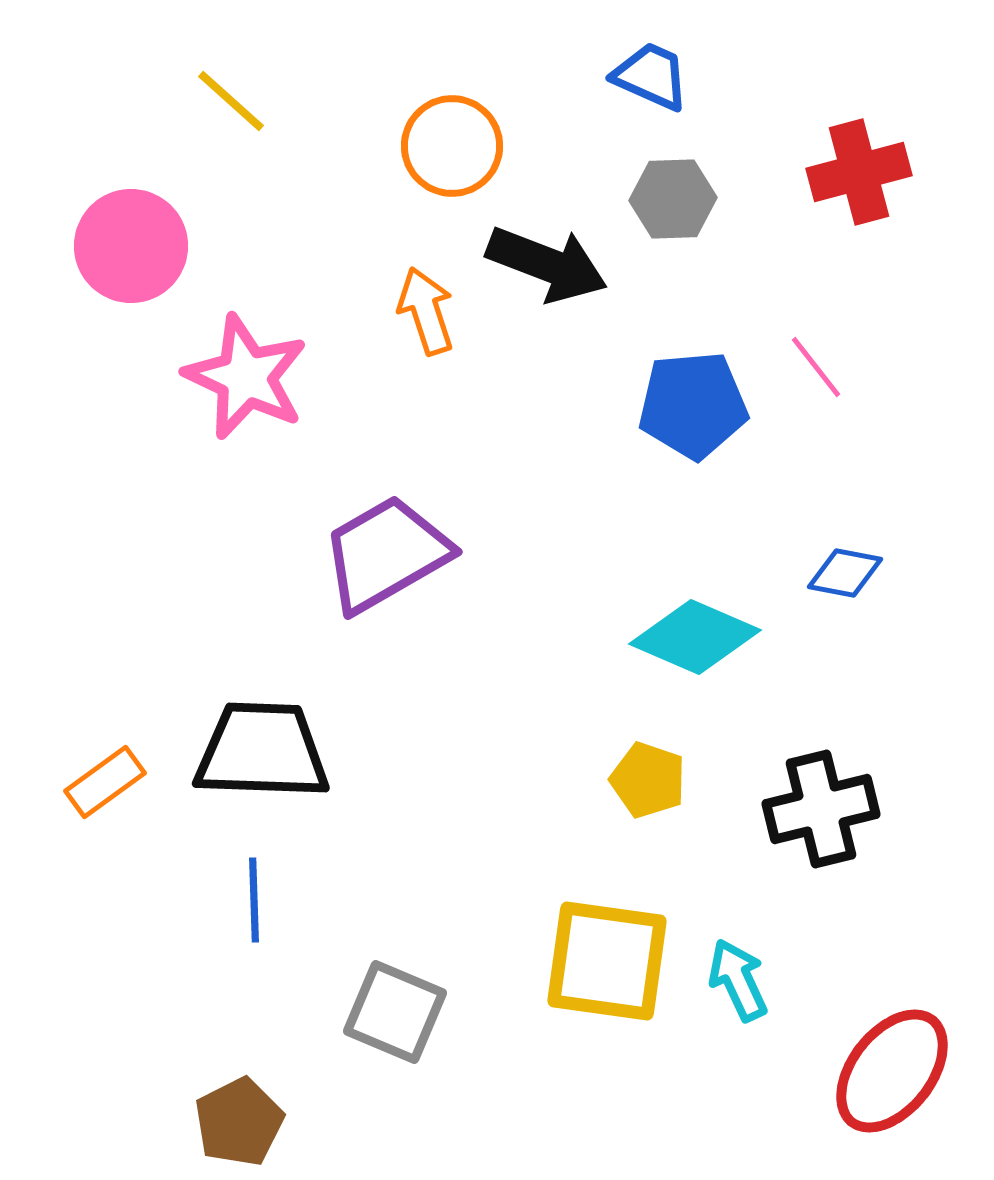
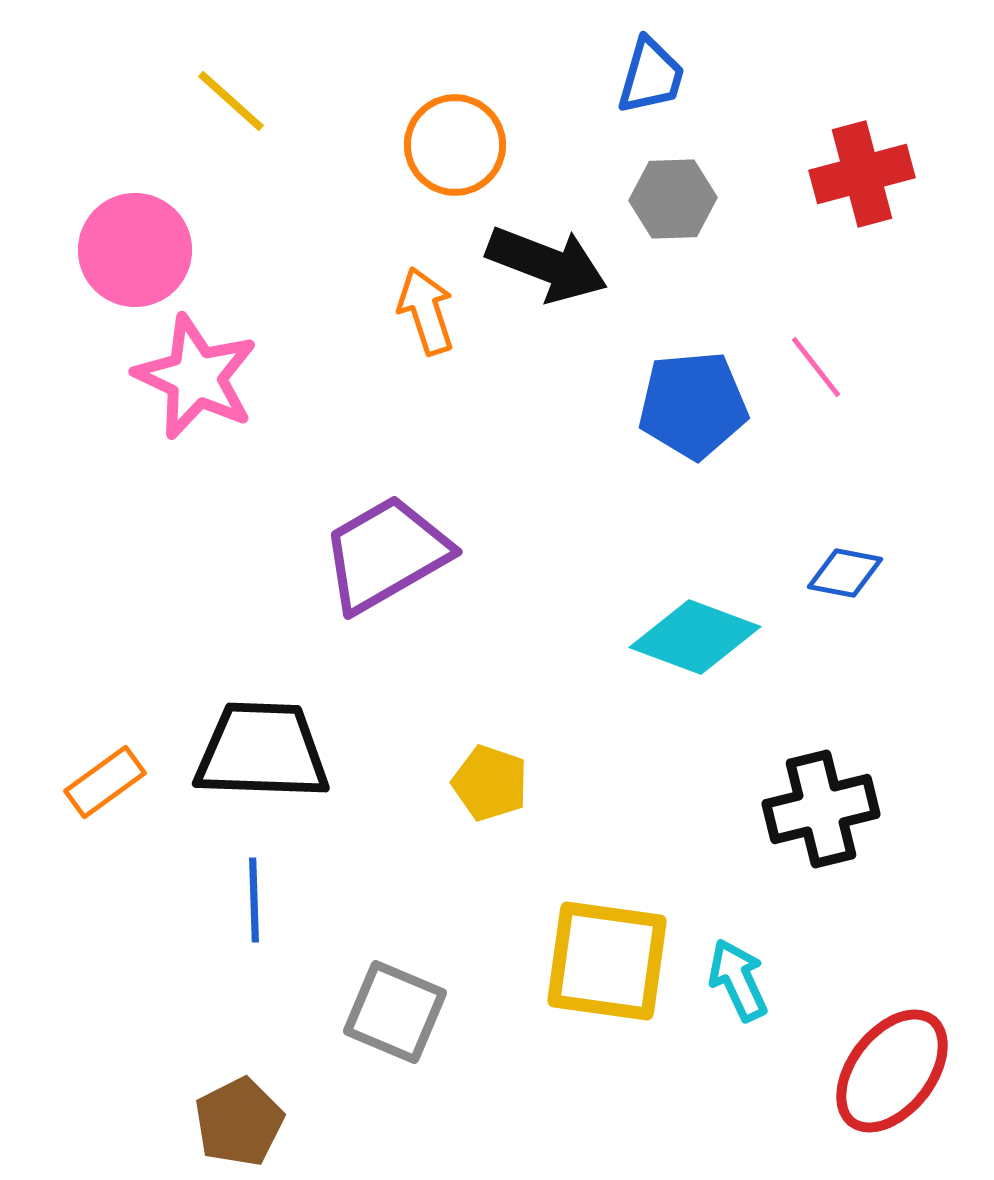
blue trapezoid: rotated 82 degrees clockwise
orange circle: moved 3 px right, 1 px up
red cross: moved 3 px right, 2 px down
pink circle: moved 4 px right, 4 px down
pink star: moved 50 px left
cyan diamond: rotated 3 degrees counterclockwise
yellow pentagon: moved 158 px left, 3 px down
